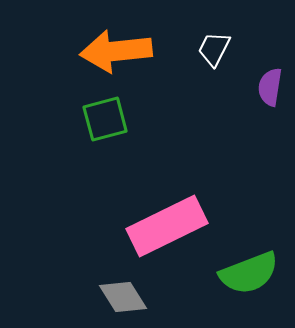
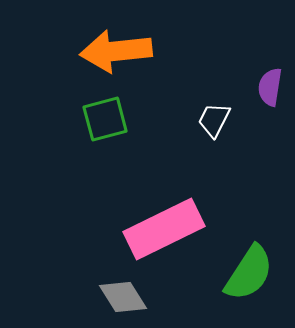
white trapezoid: moved 71 px down
pink rectangle: moved 3 px left, 3 px down
green semicircle: rotated 36 degrees counterclockwise
